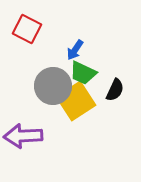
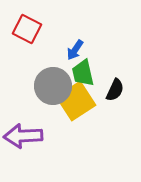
green trapezoid: rotated 52 degrees clockwise
